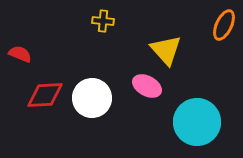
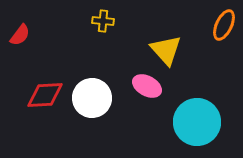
red semicircle: moved 19 px up; rotated 105 degrees clockwise
